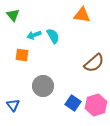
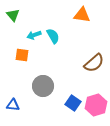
blue triangle: rotated 48 degrees counterclockwise
